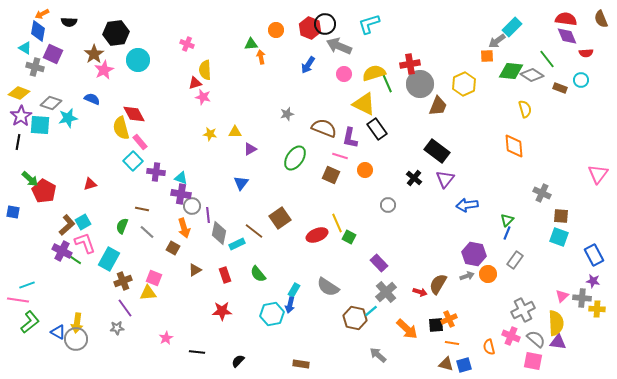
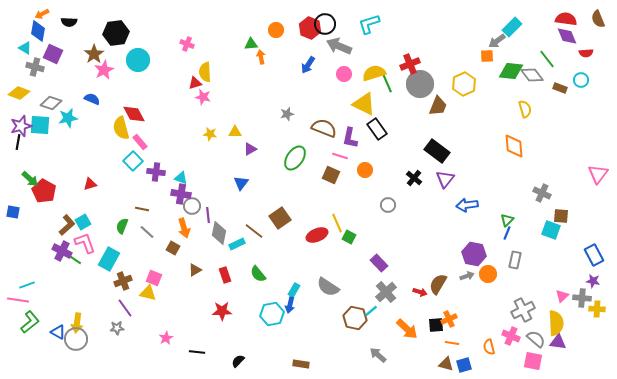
brown semicircle at (601, 19): moved 3 px left
red cross at (410, 64): rotated 12 degrees counterclockwise
yellow semicircle at (205, 70): moved 2 px down
gray diamond at (532, 75): rotated 20 degrees clockwise
purple star at (21, 116): moved 10 px down; rotated 15 degrees clockwise
cyan square at (559, 237): moved 8 px left, 7 px up
gray rectangle at (515, 260): rotated 24 degrees counterclockwise
yellow triangle at (148, 293): rotated 18 degrees clockwise
